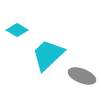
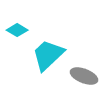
gray ellipse: moved 2 px right
